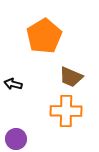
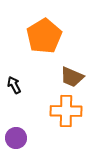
brown trapezoid: moved 1 px right
black arrow: moved 1 px right, 1 px down; rotated 48 degrees clockwise
purple circle: moved 1 px up
